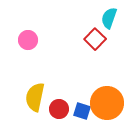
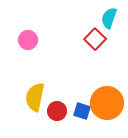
red circle: moved 2 px left, 2 px down
